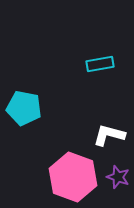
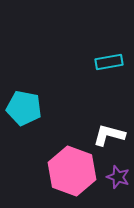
cyan rectangle: moved 9 px right, 2 px up
pink hexagon: moved 1 px left, 6 px up
